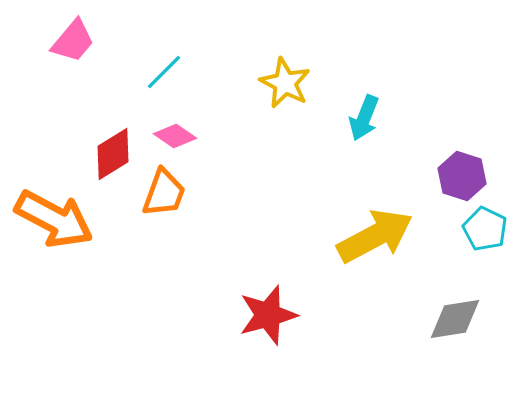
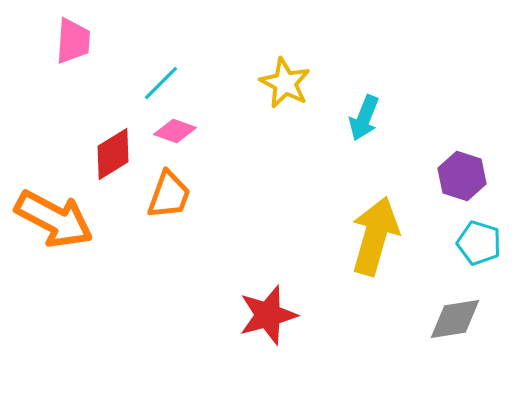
pink trapezoid: rotated 36 degrees counterclockwise
cyan line: moved 3 px left, 11 px down
pink diamond: moved 5 px up; rotated 15 degrees counterclockwise
orange trapezoid: moved 5 px right, 2 px down
cyan pentagon: moved 6 px left, 14 px down; rotated 9 degrees counterclockwise
yellow arrow: rotated 46 degrees counterclockwise
